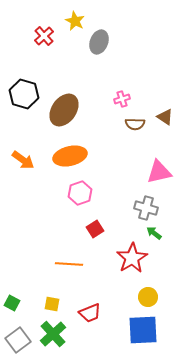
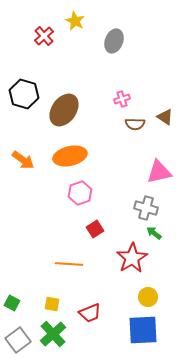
gray ellipse: moved 15 px right, 1 px up
